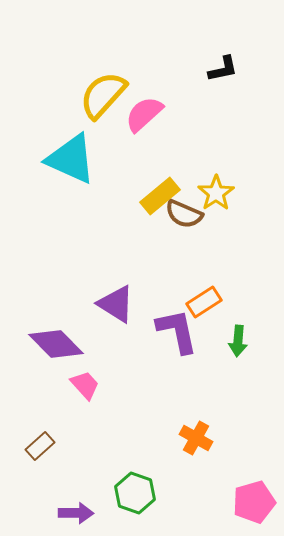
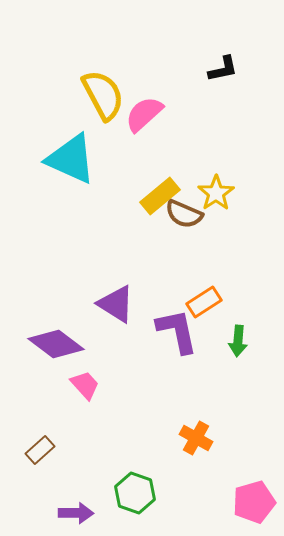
yellow semicircle: rotated 110 degrees clockwise
purple diamond: rotated 8 degrees counterclockwise
brown rectangle: moved 4 px down
